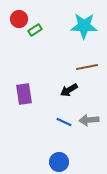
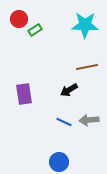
cyan star: moved 1 px right, 1 px up
